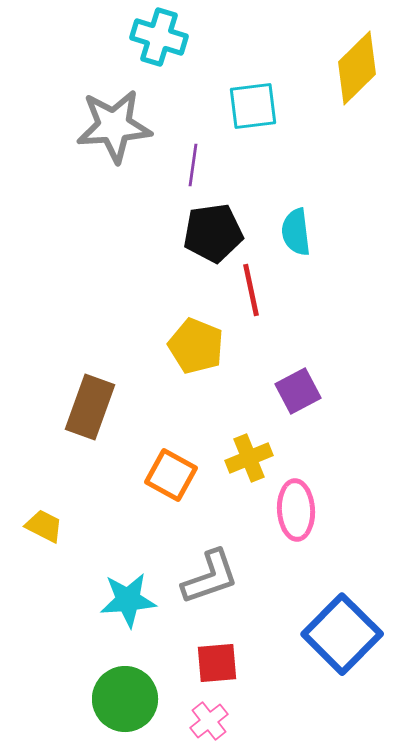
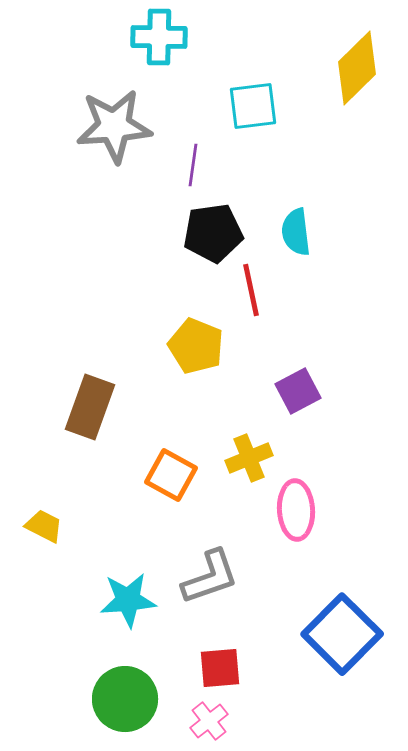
cyan cross: rotated 16 degrees counterclockwise
red square: moved 3 px right, 5 px down
